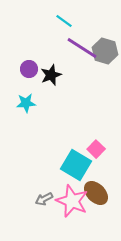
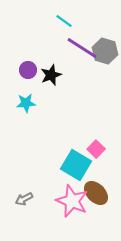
purple circle: moved 1 px left, 1 px down
gray arrow: moved 20 px left
